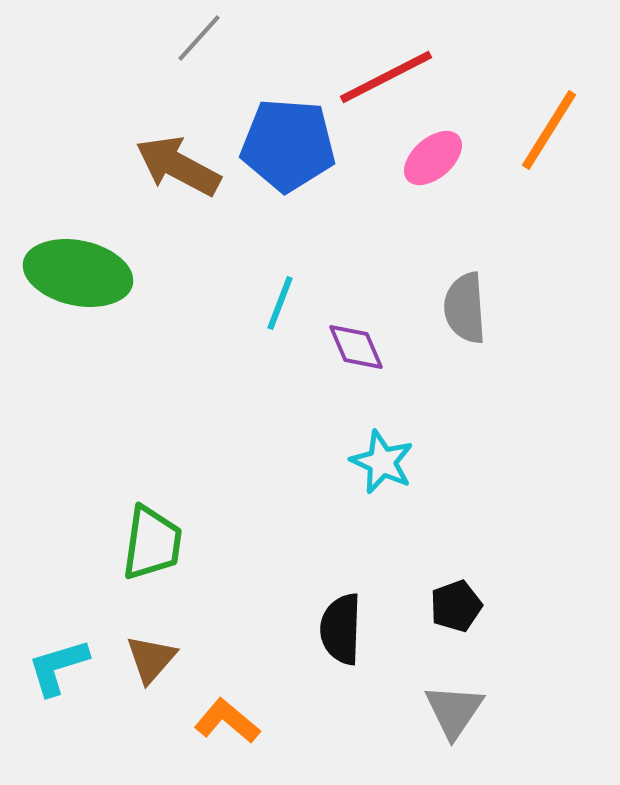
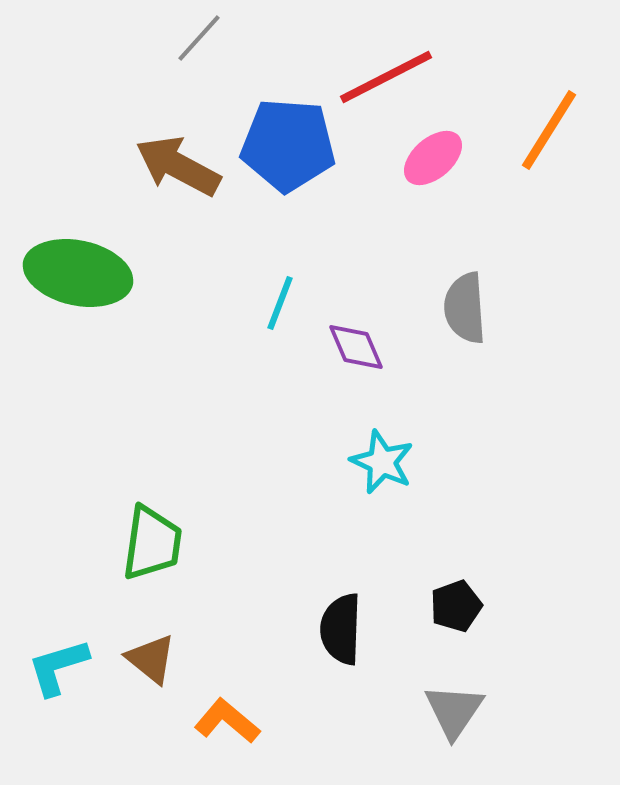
brown triangle: rotated 32 degrees counterclockwise
